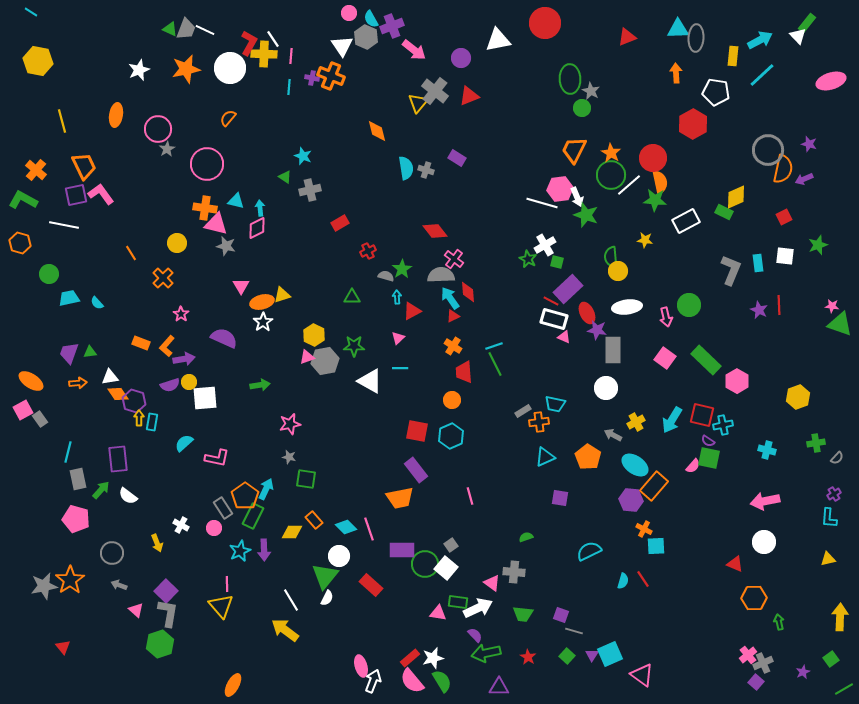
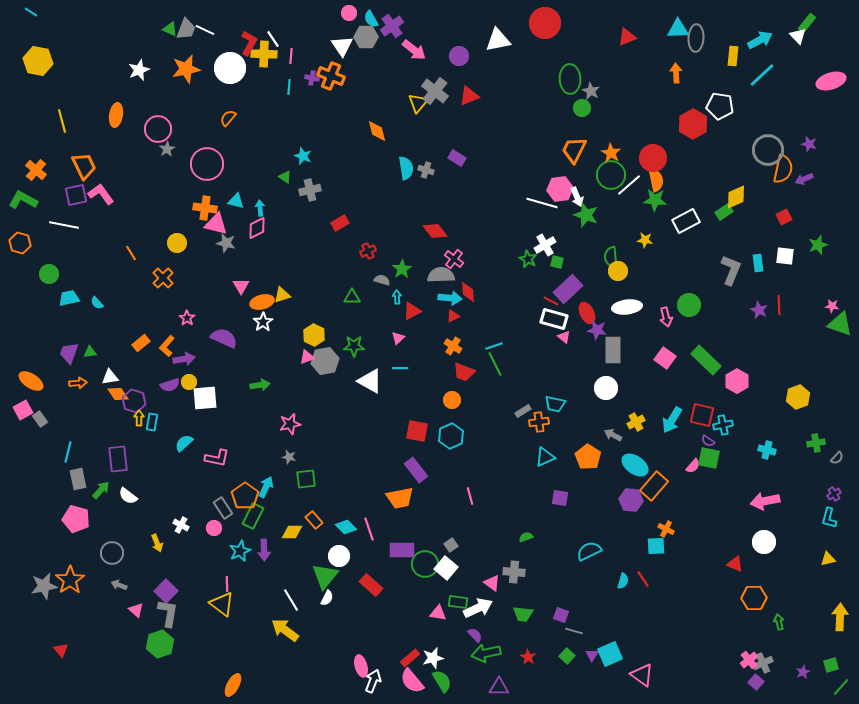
purple cross at (392, 26): rotated 15 degrees counterclockwise
gray hexagon at (366, 37): rotated 25 degrees counterclockwise
purple circle at (461, 58): moved 2 px left, 2 px up
white pentagon at (716, 92): moved 4 px right, 14 px down
orange semicircle at (660, 182): moved 4 px left, 2 px up
green rectangle at (724, 212): rotated 60 degrees counterclockwise
gray star at (226, 246): moved 3 px up
gray semicircle at (386, 276): moved 4 px left, 4 px down
cyan arrow at (450, 298): rotated 130 degrees clockwise
pink star at (181, 314): moved 6 px right, 4 px down
pink triangle at (564, 337): rotated 16 degrees clockwise
orange rectangle at (141, 343): rotated 60 degrees counterclockwise
red trapezoid at (464, 372): rotated 65 degrees counterclockwise
green square at (306, 479): rotated 15 degrees counterclockwise
cyan arrow at (266, 489): moved 2 px up
cyan L-shape at (829, 518): rotated 10 degrees clockwise
orange cross at (644, 529): moved 22 px right
yellow triangle at (221, 606): moved 1 px right, 2 px up; rotated 12 degrees counterclockwise
red triangle at (63, 647): moved 2 px left, 3 px down
pink cross at (748, 655): moved 1 px right, 5 px down
green square at (831, 659): moved 6 px down; rotated 21 degrees clockwise
green line at (844, 689): moved 3 px left, 2 px up; rotated 18 degrees counterclockwise
